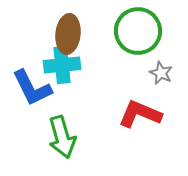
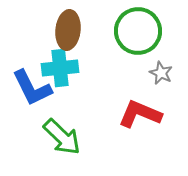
brown ellipse: moved 4 px up
cyan cross: moved 2 px left, 3 px down
green arrow: rotated 30 degrees counterclockwise
